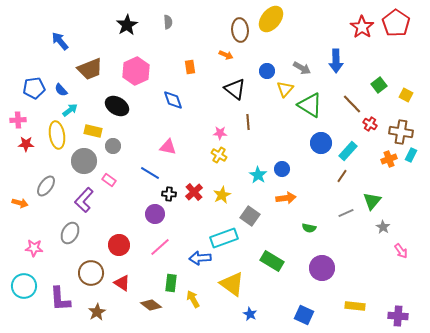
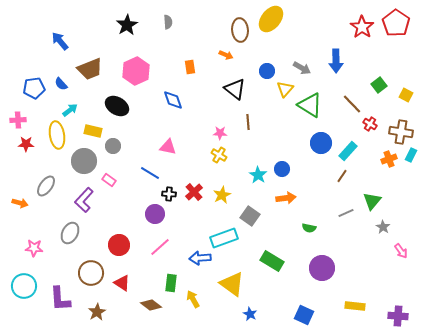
blue semicircle at (61, 90): moved 6 px up
